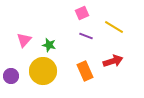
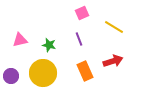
purple line: moved 7 px left, 3 px down; rotated 48 degrees clockwise
pink triangle: moved 4 px left; rotated 35 degrees clockwise
yellow circle: moved 2 px down
